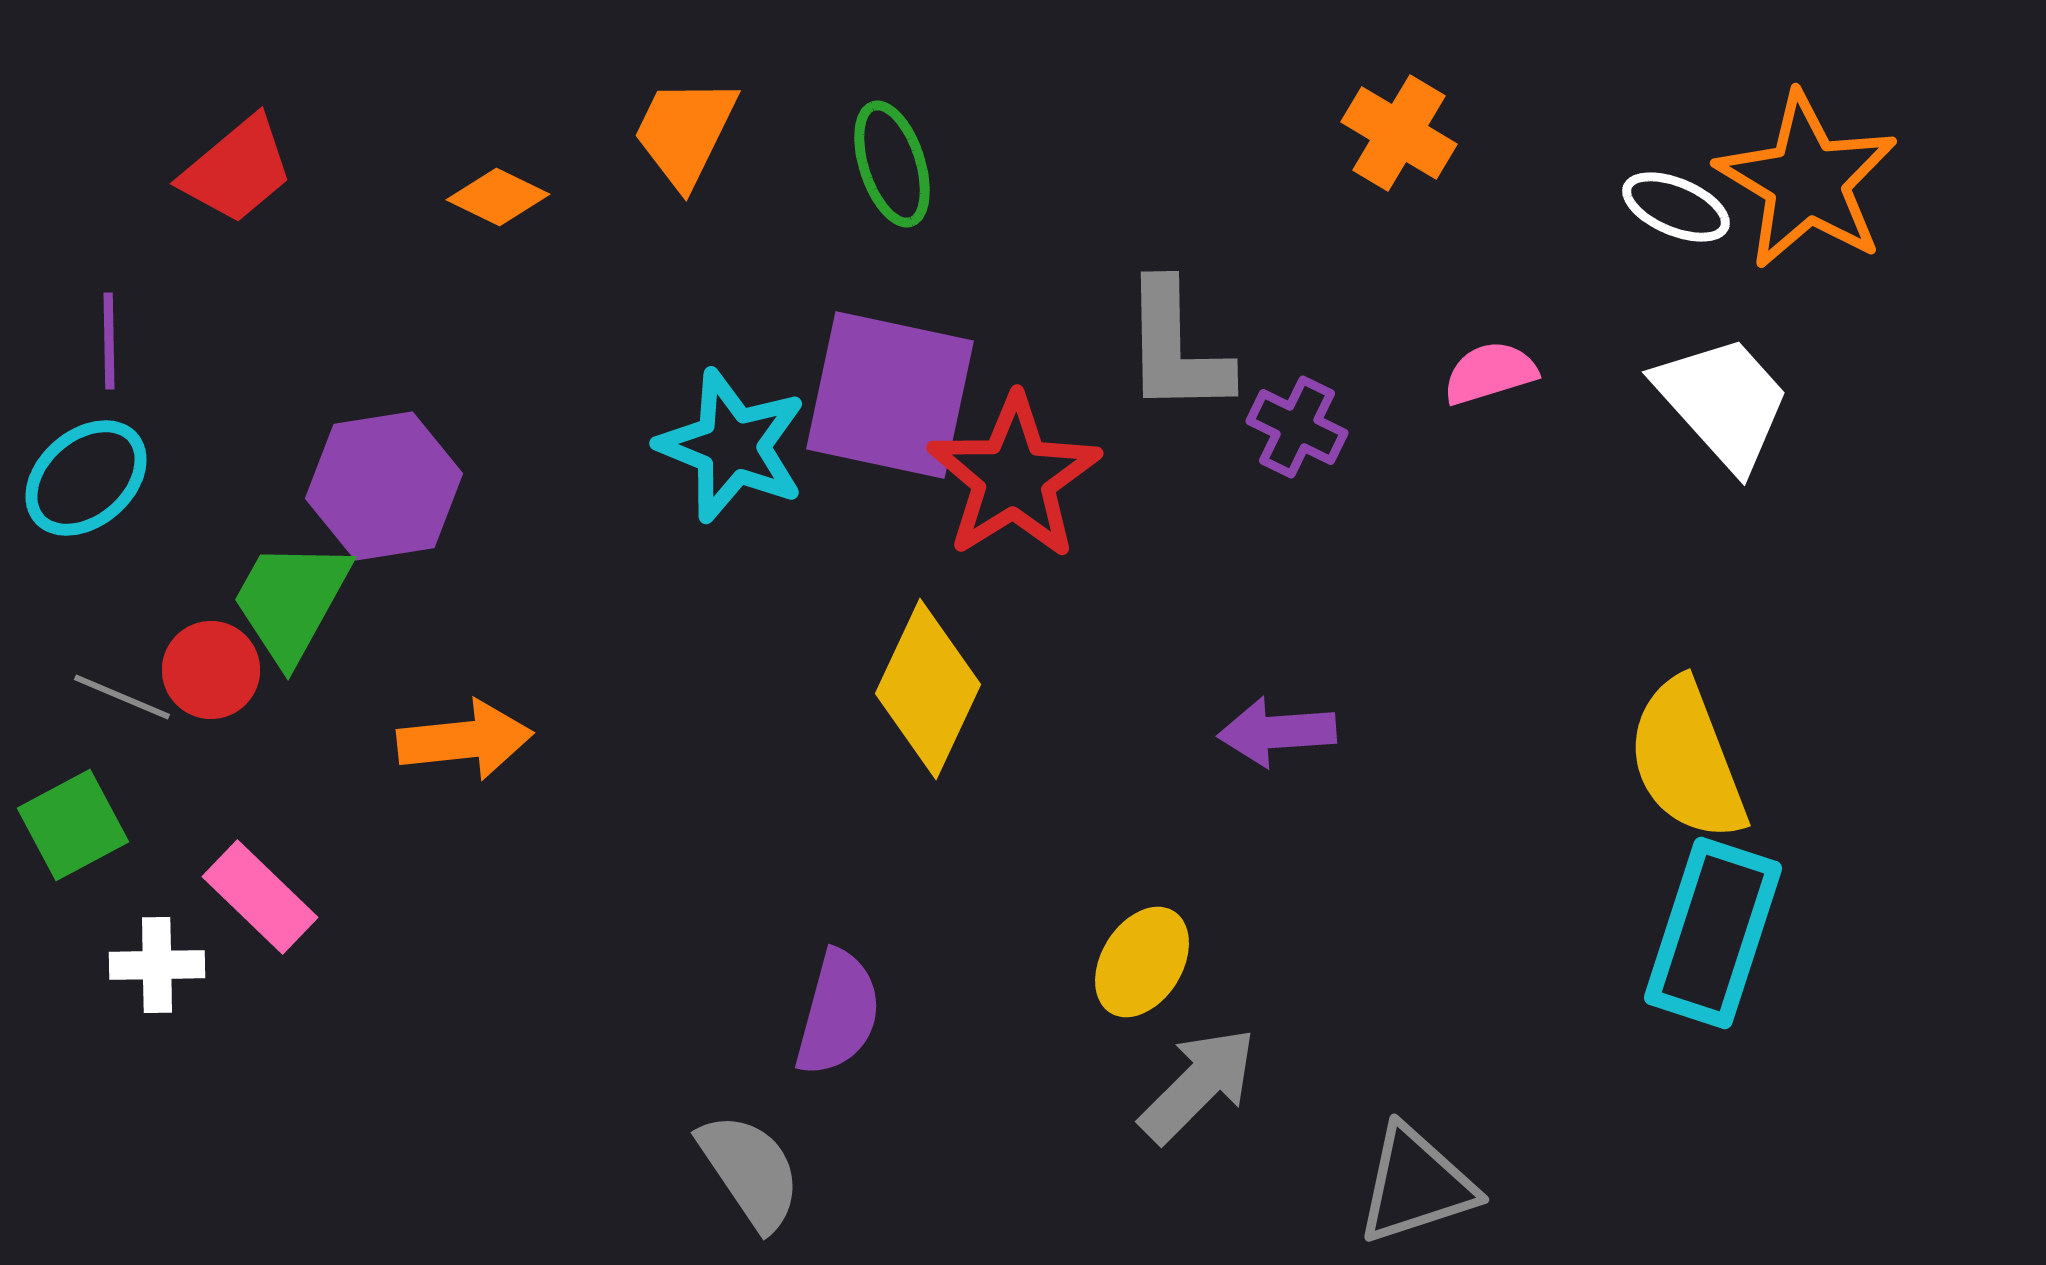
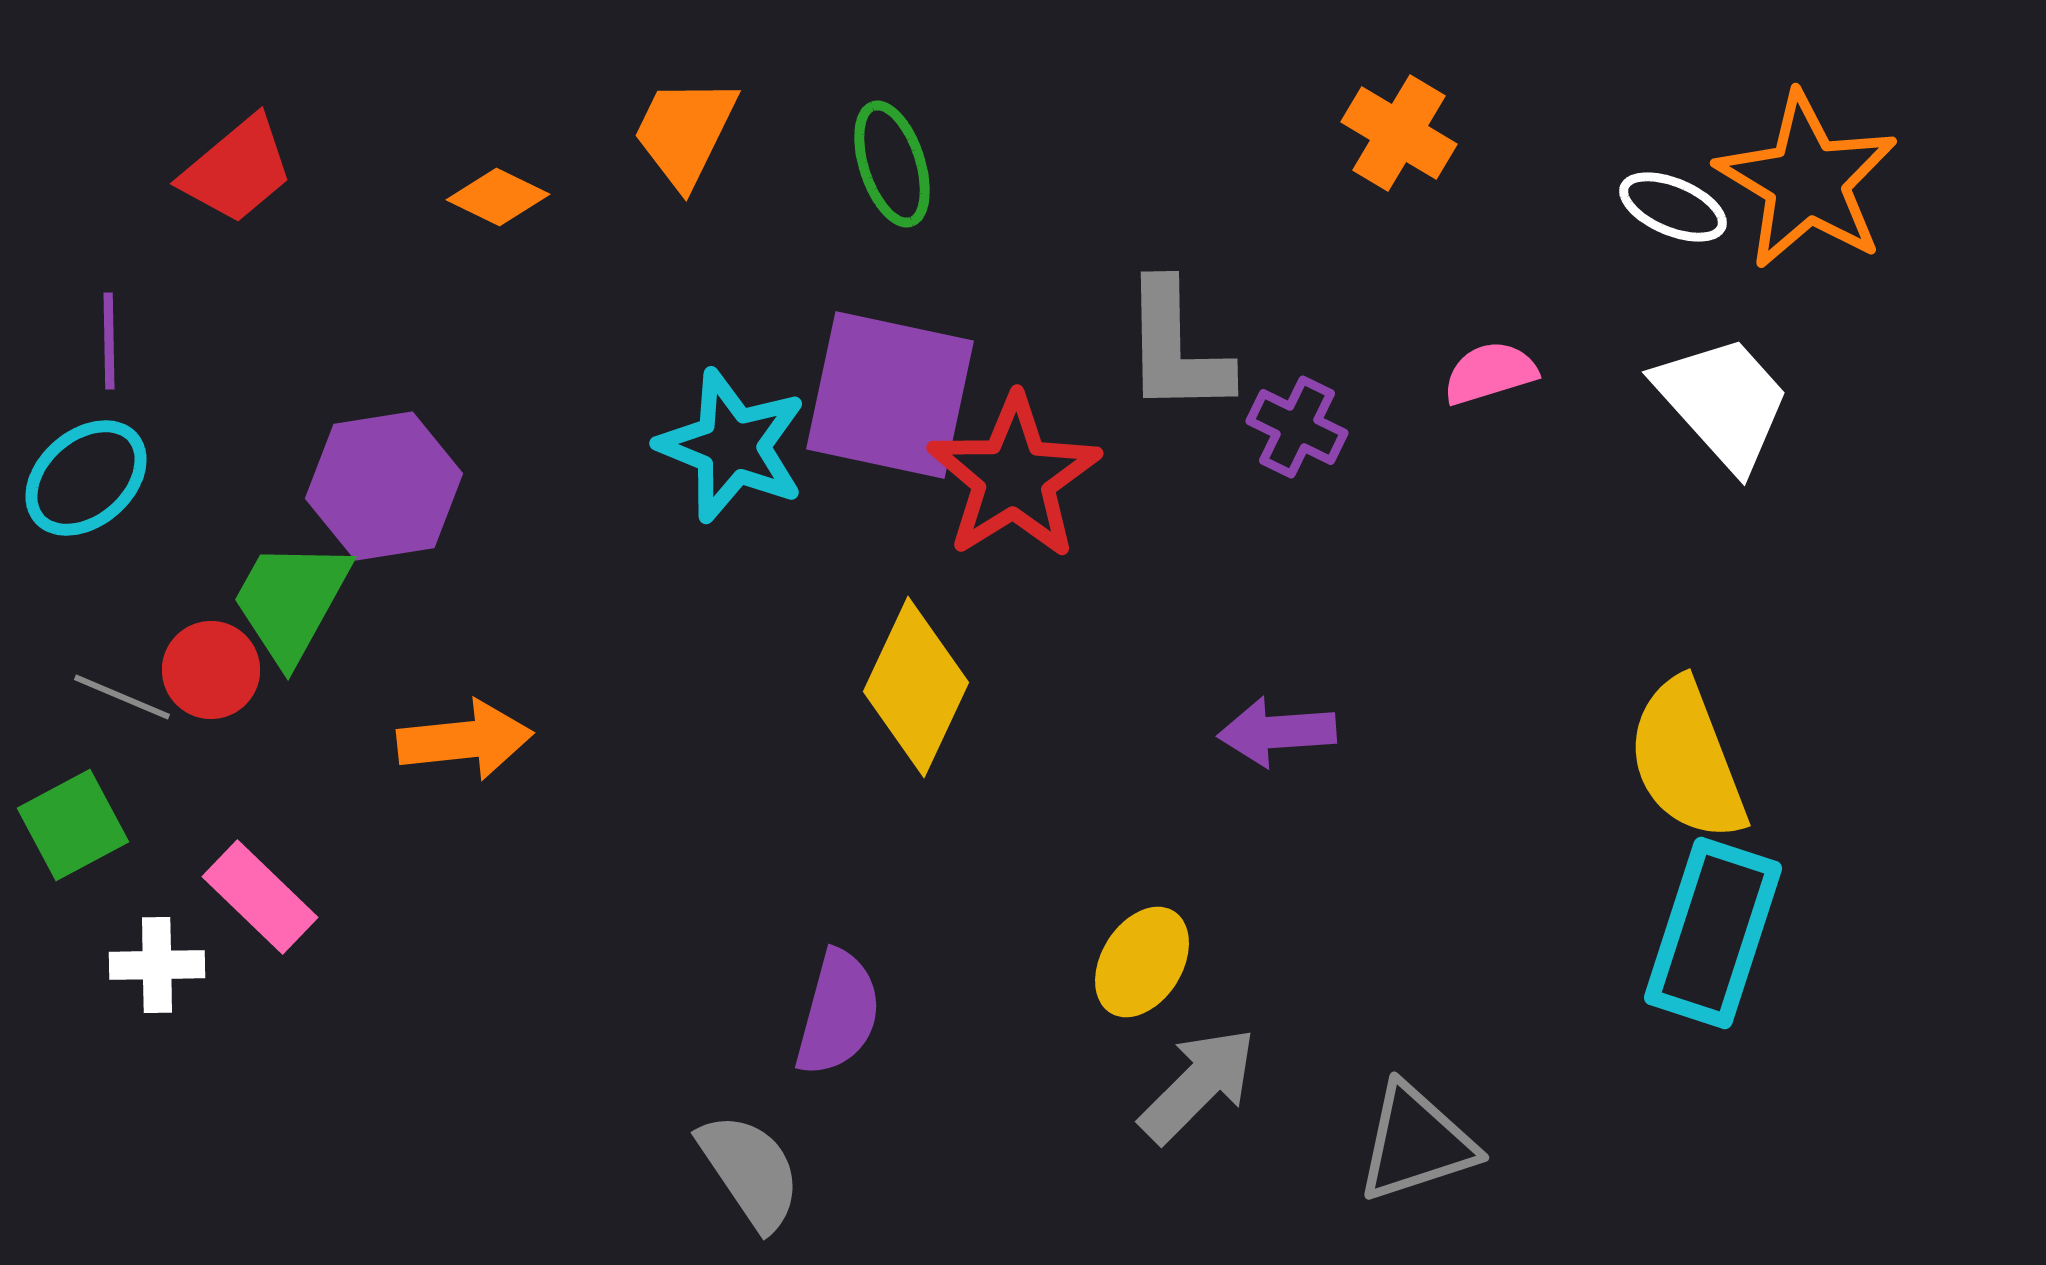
white ellipse: moved 3 px left
yellow diamond: moved 12 px left, 2 px up
gray triangle: moved 42 px up
